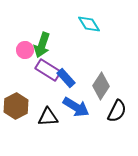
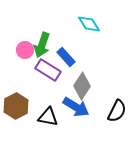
blue rectangle: moved 21 px up
gray diamond: moved 19 px left
black triangle: rotated 15 degrees clockwise
